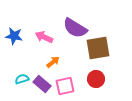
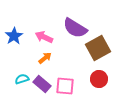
blue star: rotated 30 degrees clockwise
brown square: rotated 20 degrees counterclockwise
orange arrow: moved 8 px left, 4 px up
red circle: moved 3 px right
pink square: rotated 18 degrees clockwise
